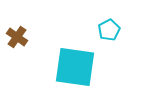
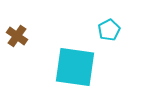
brown cross: moved 1 px up
